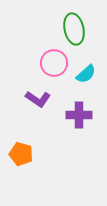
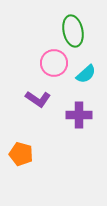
green ellipse: moved 1 px left, 2 px down
